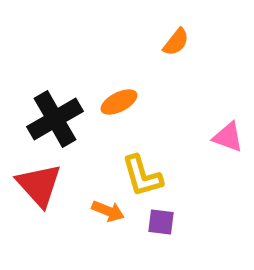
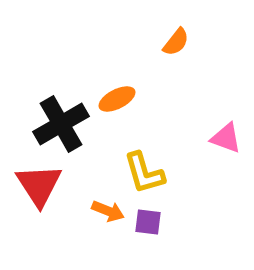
orange ellipse: moved 2 px left, 3 px up
black cross: moved 6 px right, 5 px down
pink triangle: moved 2 px left, 1 px down
yellow L-shape: moved 2 px right, 3 px up
red triangle: rotated 9 degrees clockwise
purple square: moved 13 px left
